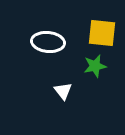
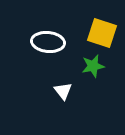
yellow square: rotated 12 degrees clockwise
green star: moved 2 px left
